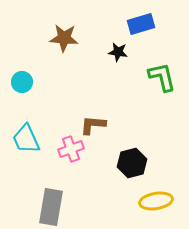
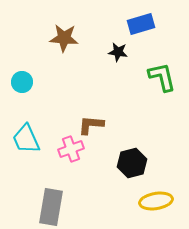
brown L-shape: moved 2 px left
